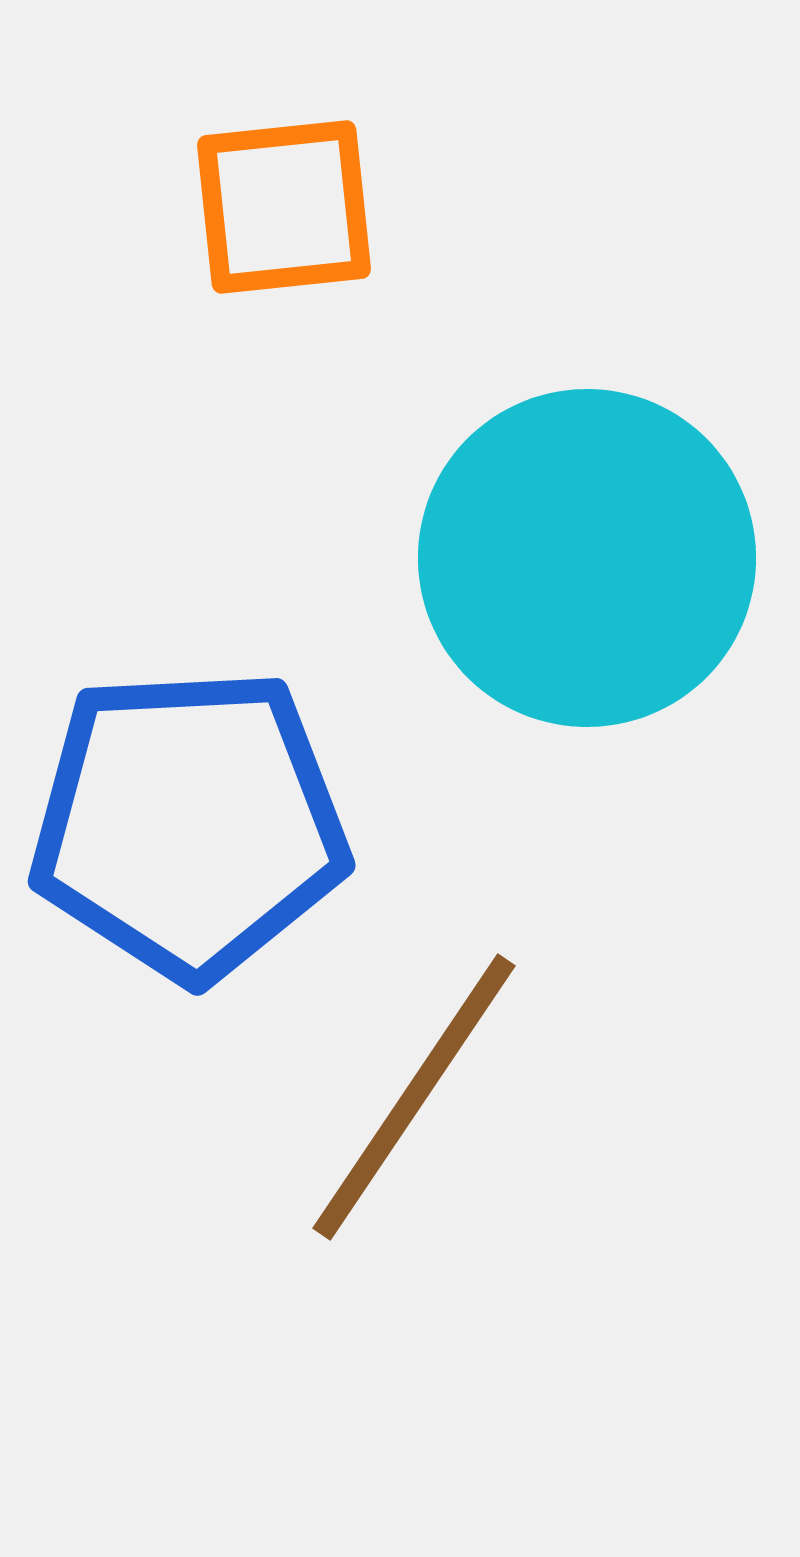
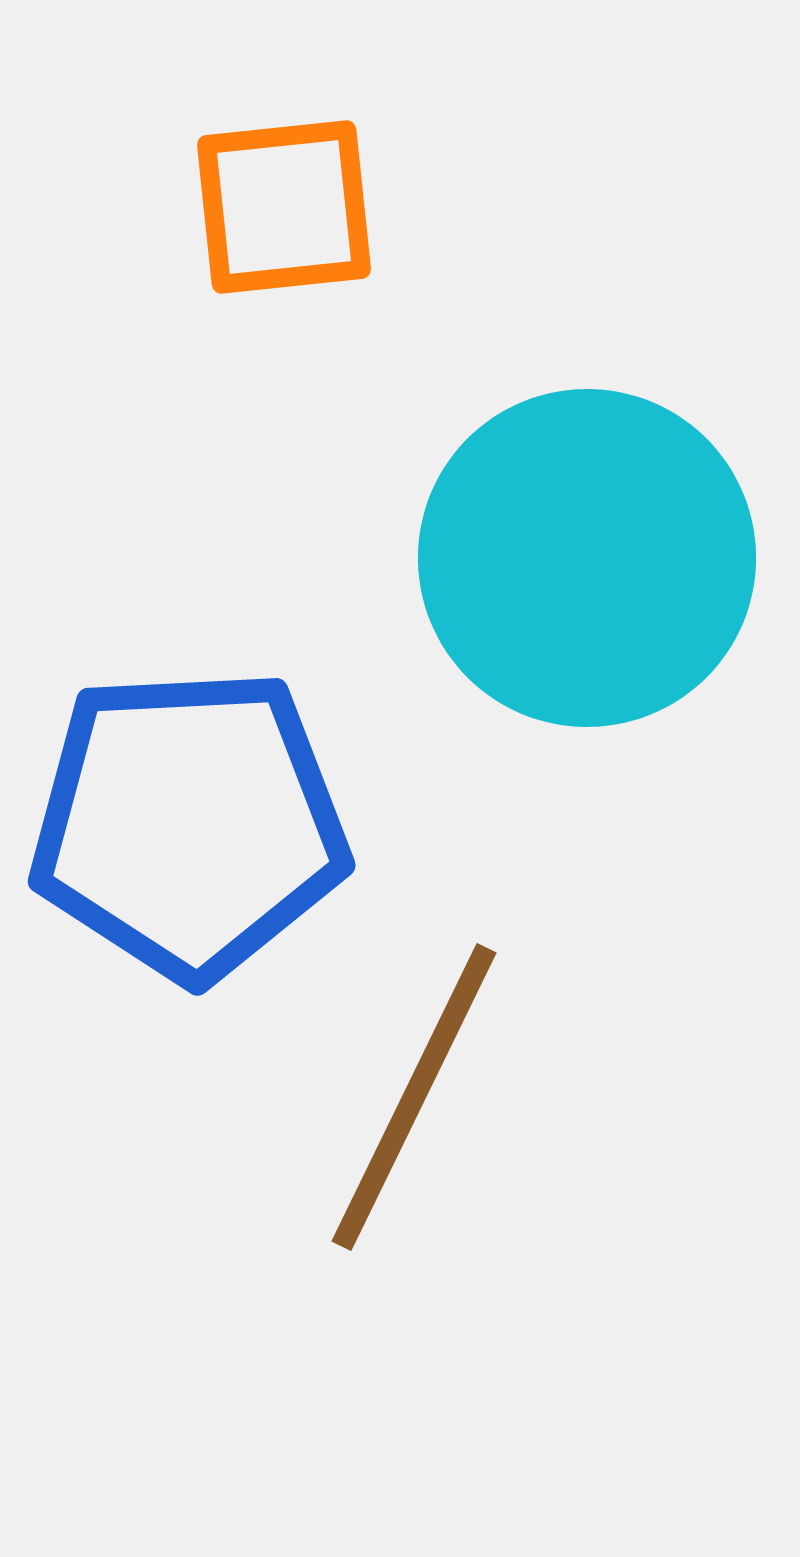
brown line: rotated 8 degrees counterclockwise
